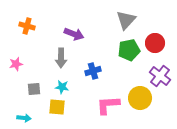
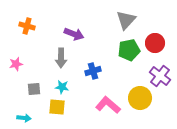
pink L-shape: rotated 45 degrees clockwise
